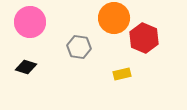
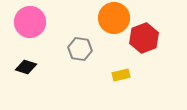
red hexagon: rotated 16 degrees clockwise
gray hexagon: moved 1 px right, 2 px down
yellow rectangle: moved 1 px left, 1 px down
